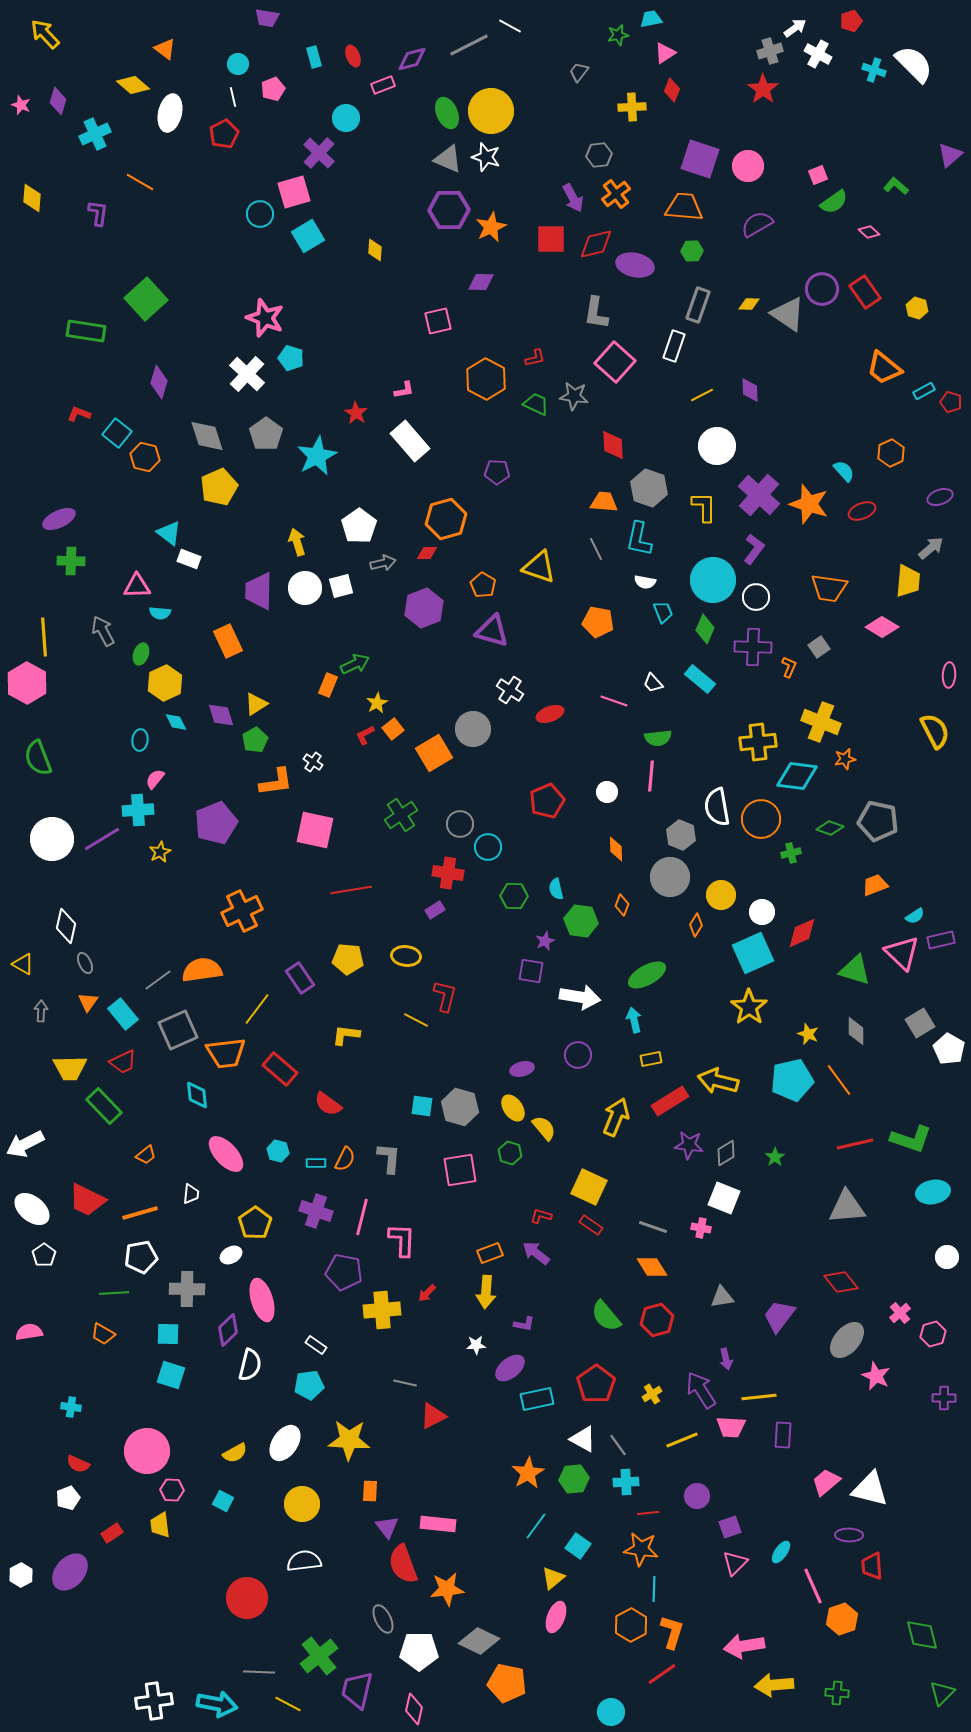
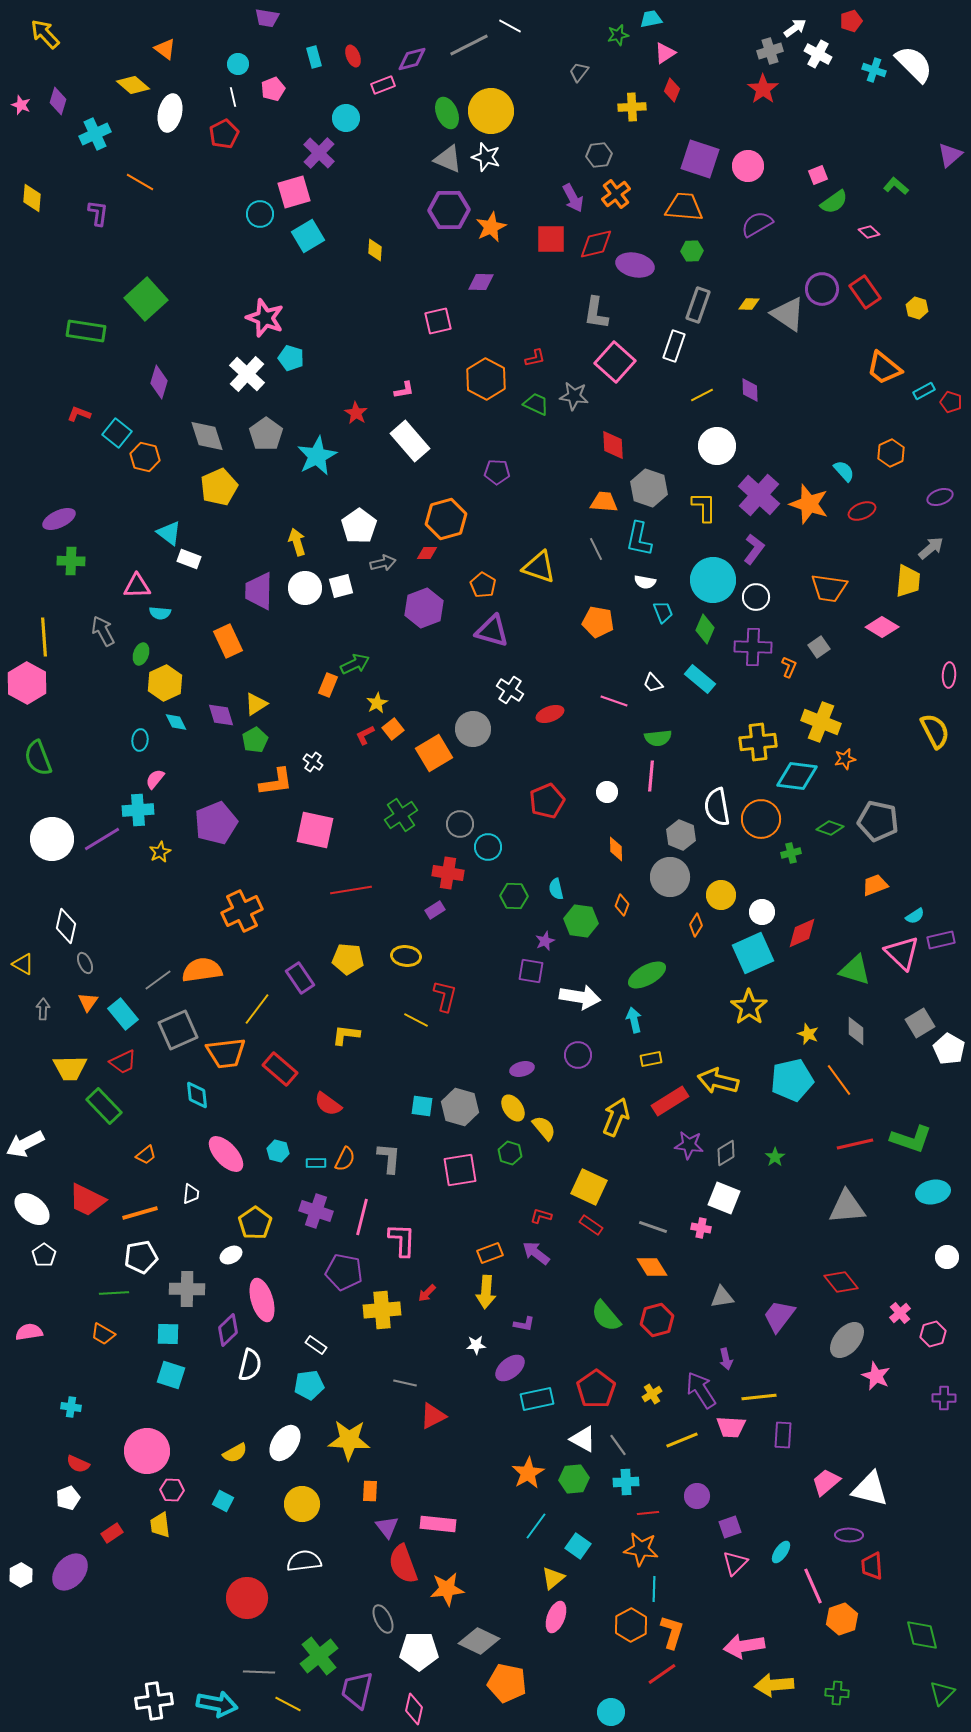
gray arrow at (41, 1011): moved 2 px right, 2 px up
red pentagon at (596, 1384): moved 5 px down
